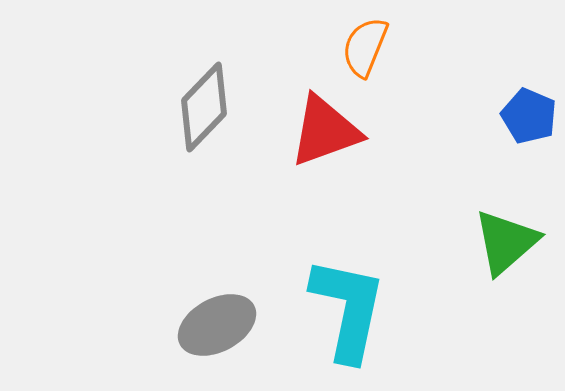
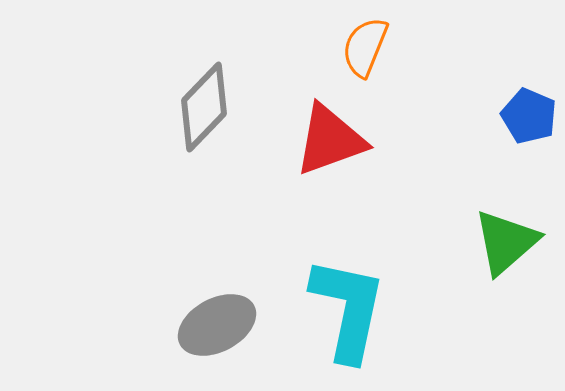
red triangle: moved 5 px right, 9 px down
